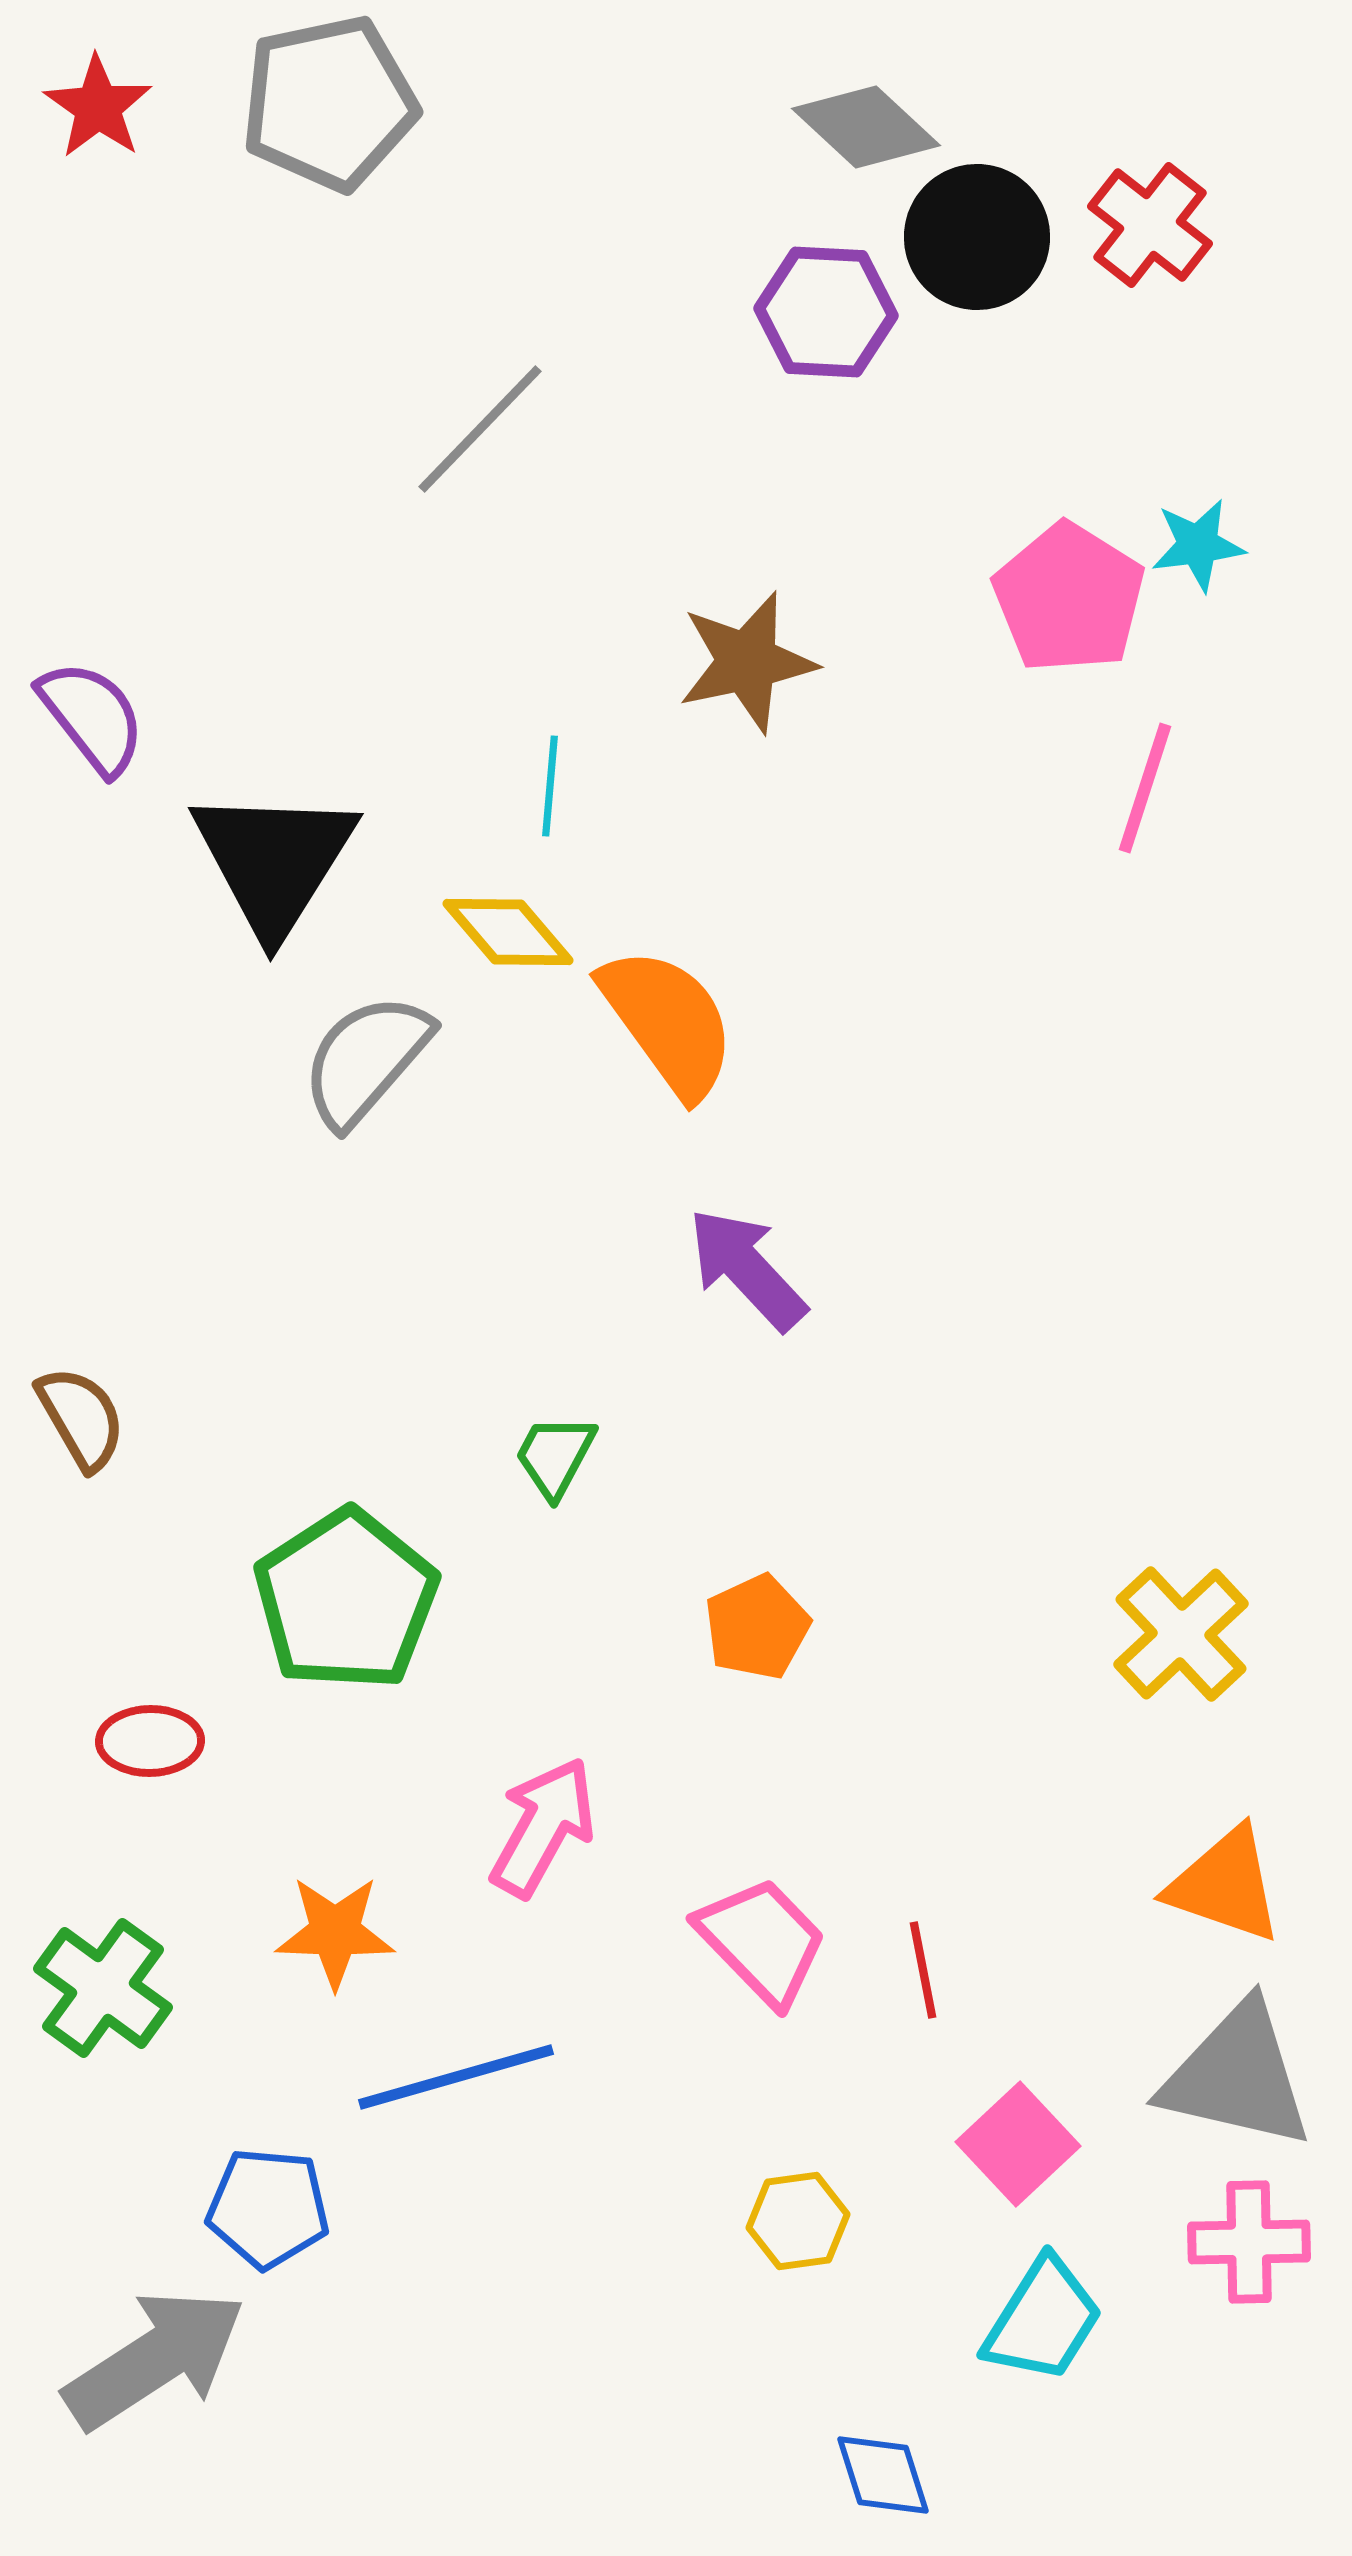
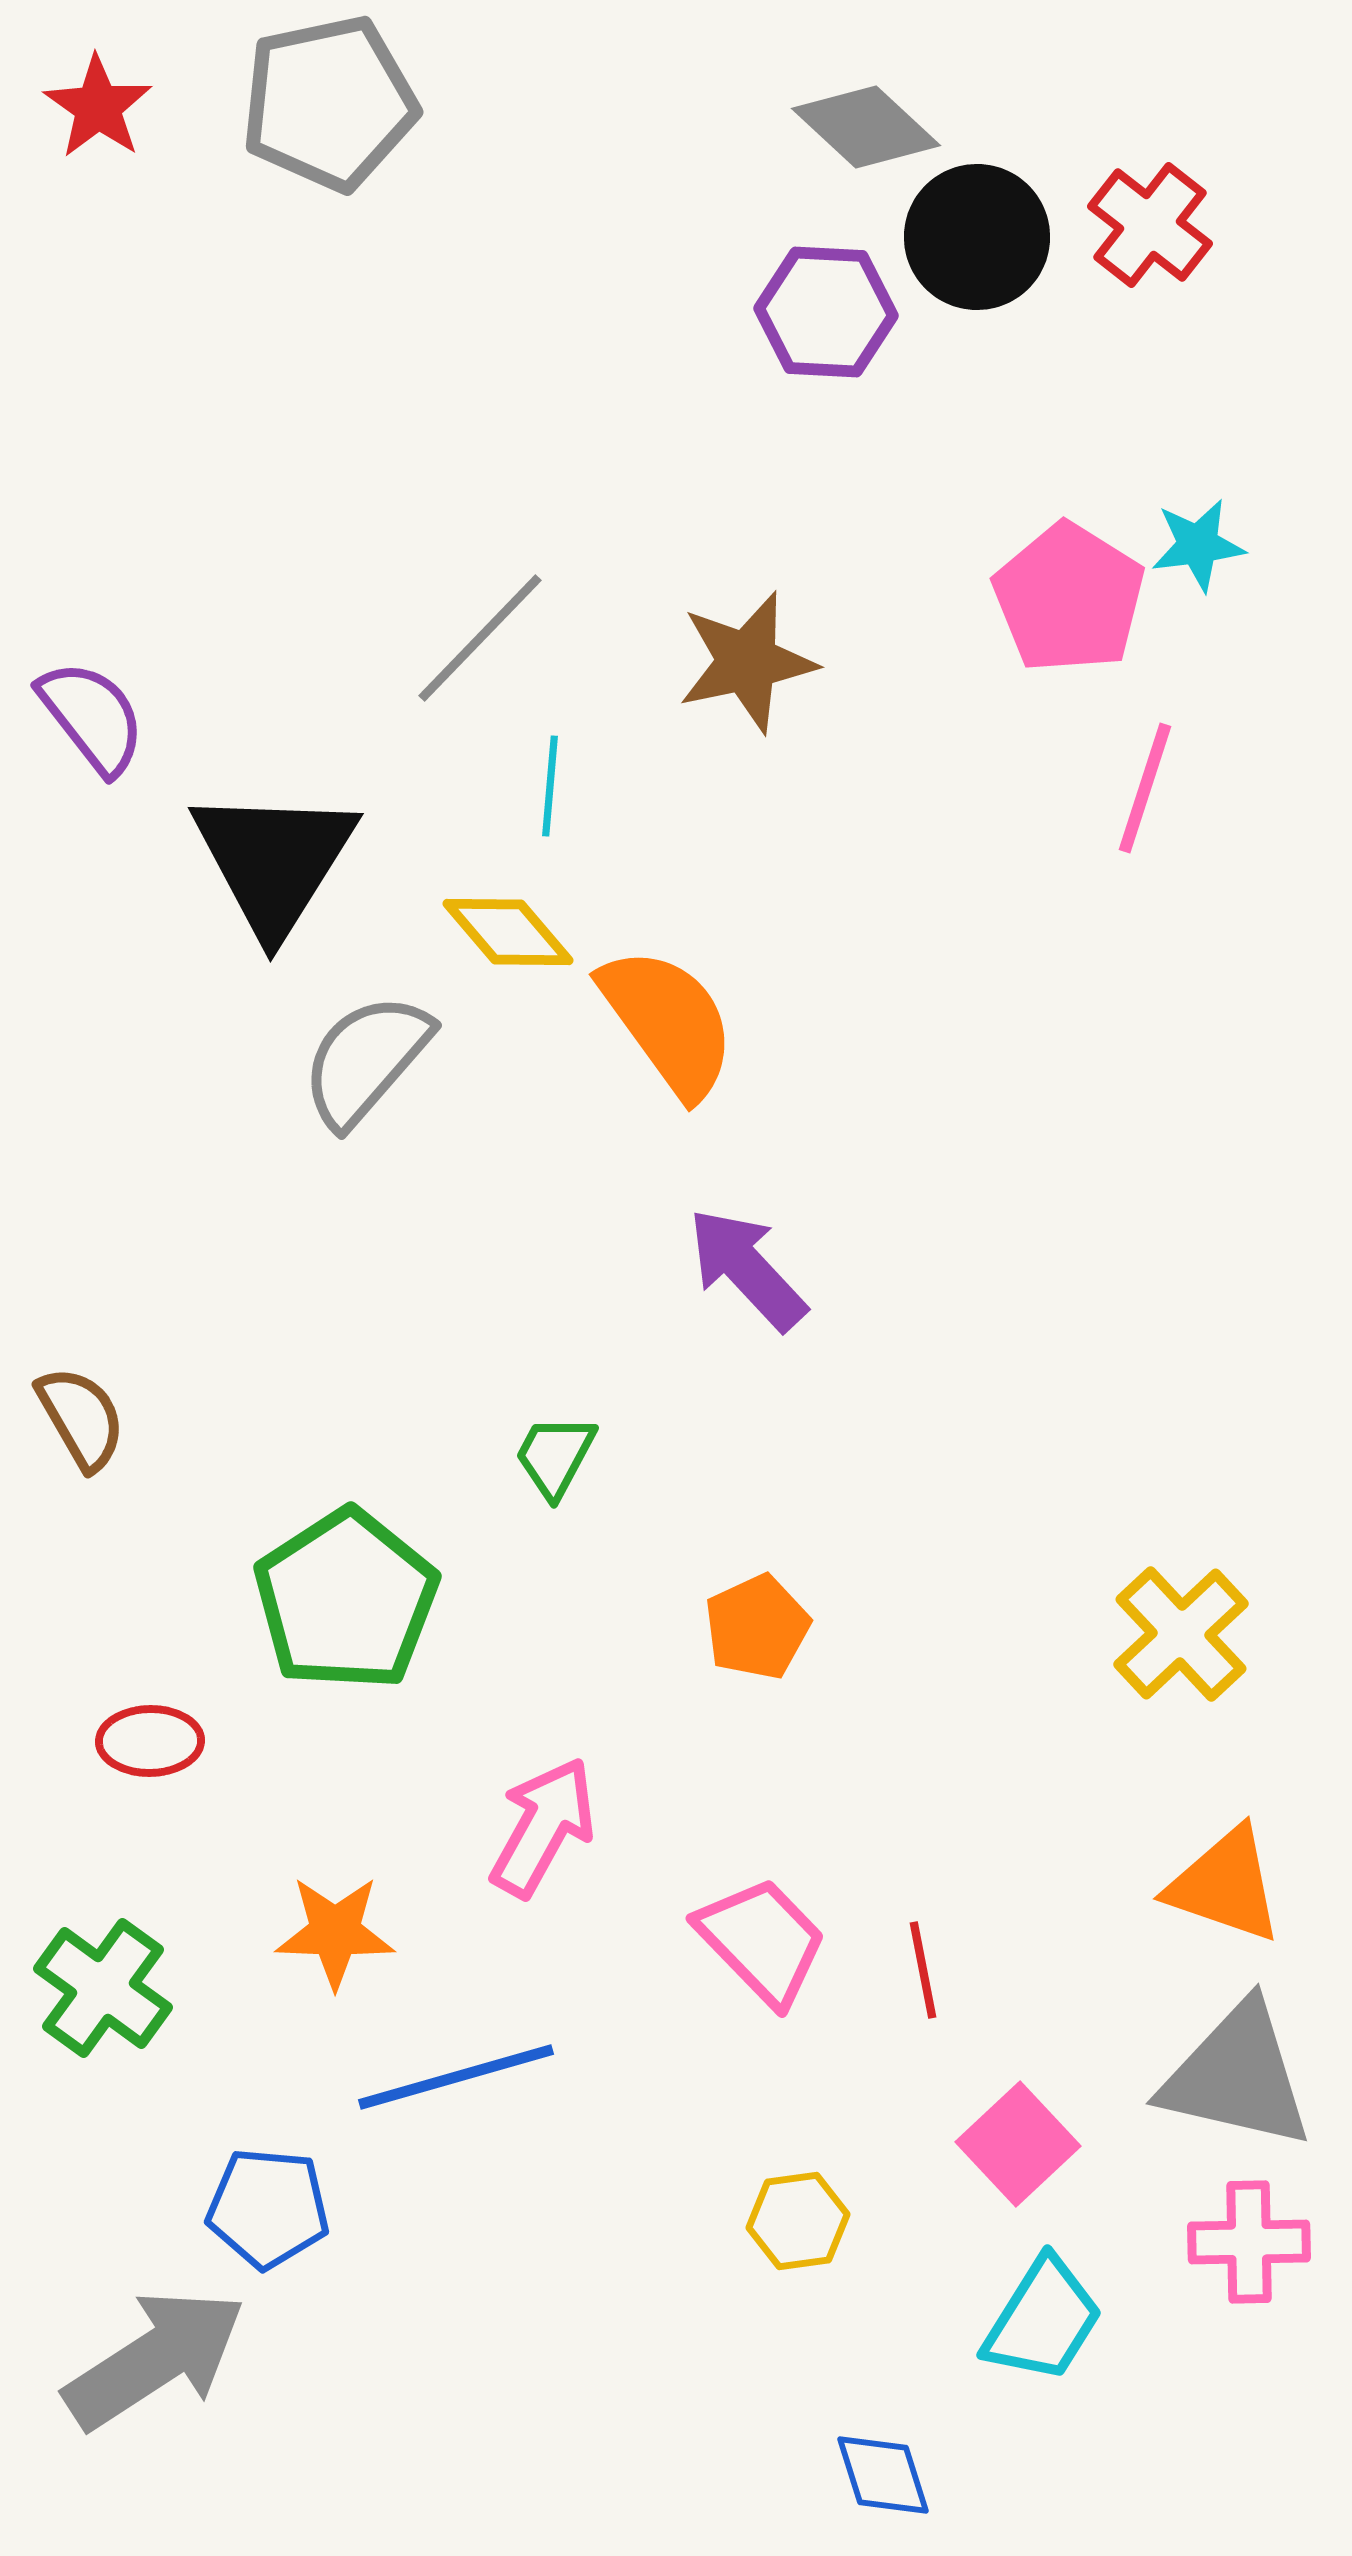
gray line: moved 209 px down
